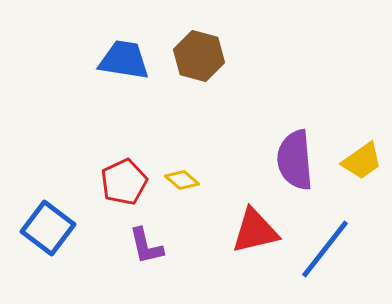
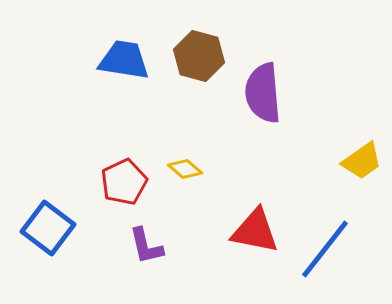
purple semicircle: moved 32 px left, 67 px up
yellow diamond: moved 3 px right, 11 px up
red triangle: rotated 24 degrees clockwise
